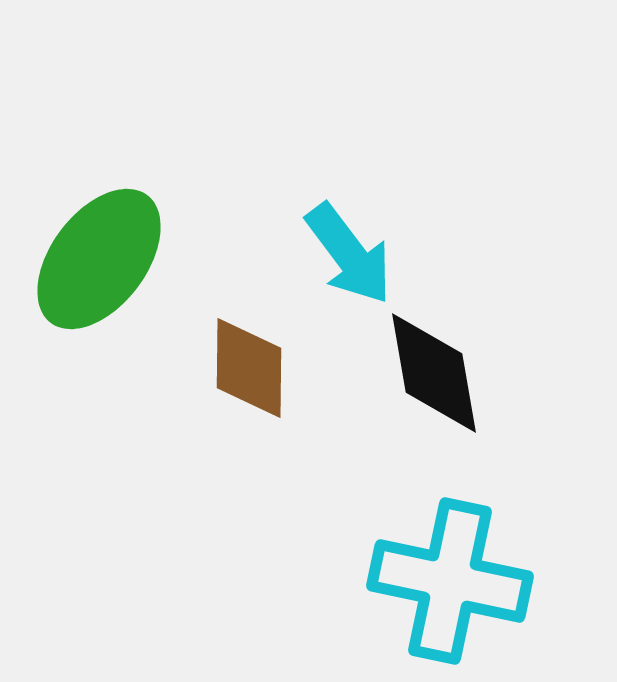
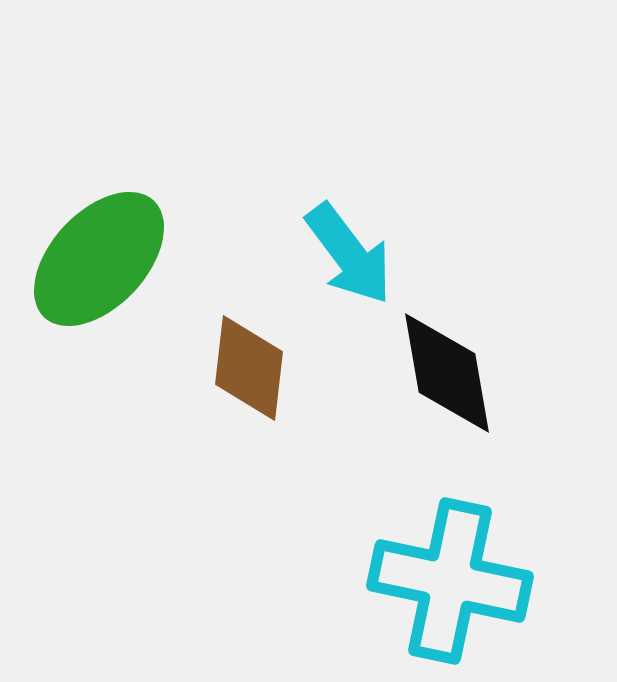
green ellipse: rotated 6 degrees clockwise
brown diamond: rotated 6 degrees clockwise
black diamond: moved 13 px right
